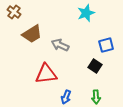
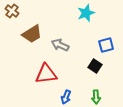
brown cross: moved 2 px left, 1 px up
